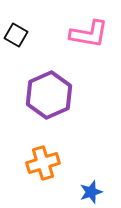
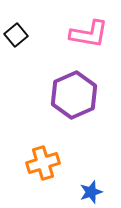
black square: rotated 20 degrees clockwise
purple hexagon: moved 25 px right
